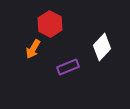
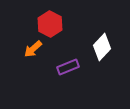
orange arrow: rotated 18 degrees clockwise
